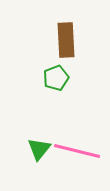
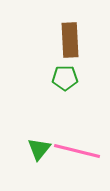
brown rectangle: moved 4 px right
green pentagon: moved 9 px right; rotated 20 degrees clockwise
